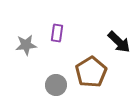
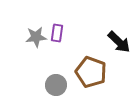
gray star: moved 10 px right, 8 px up
brown pentagon: rotated 20 degrees counterclockwise
